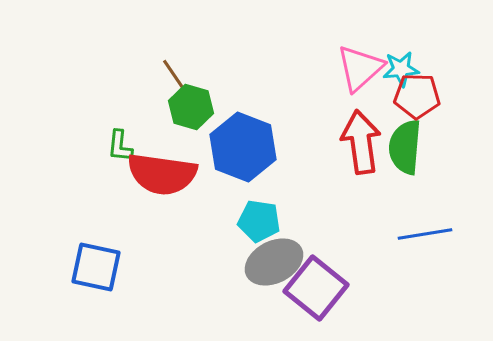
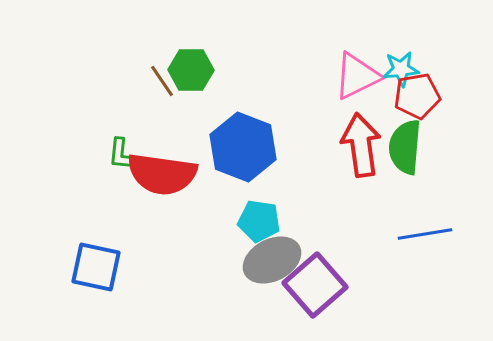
pink triangle: moved 3 px left, 8 px down; rotated 16 degrees clockwise
brown line: moved 12 px left, 6 px down
red pentagon: rotated 12 degrees counterclockwise
green hexagon: moved 37 px up; rotated 15 degrees counterclockwise
red arrow: moved 3 px down
green L-shape: moved 1 px right, 8 px down
gray ellipse: moved 2 px left, 2 px up
purple square: moved 1 px left, 3 px up; rotated 10 degrees clockwise
